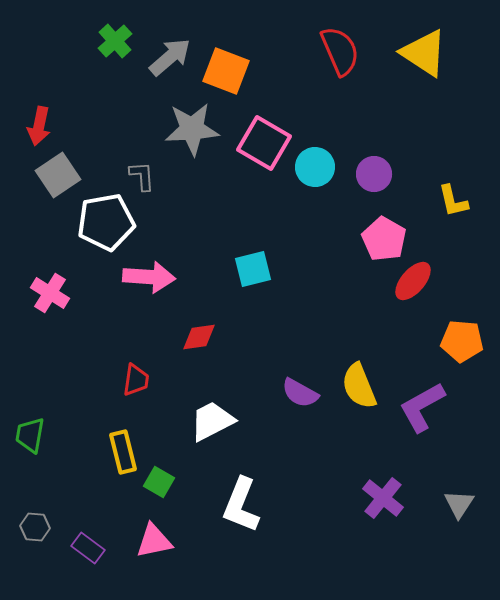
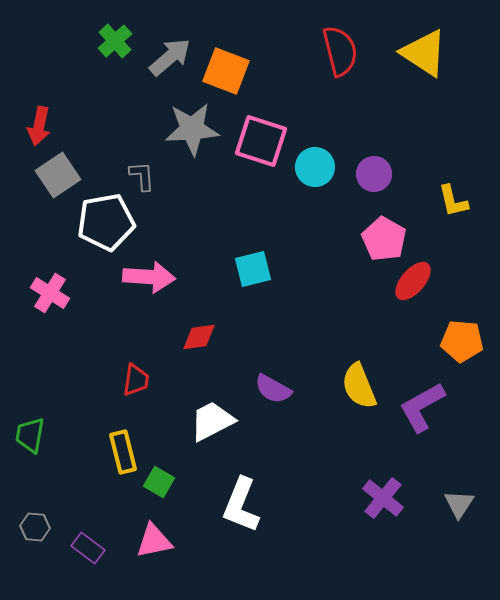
red semicircle: rotated 9 degrees clockwise
pink square: moved 3 px left, 2 px up; rotated 12 degrees counterclockwise
purple semicircle: moved 27 px left, 4 px up
